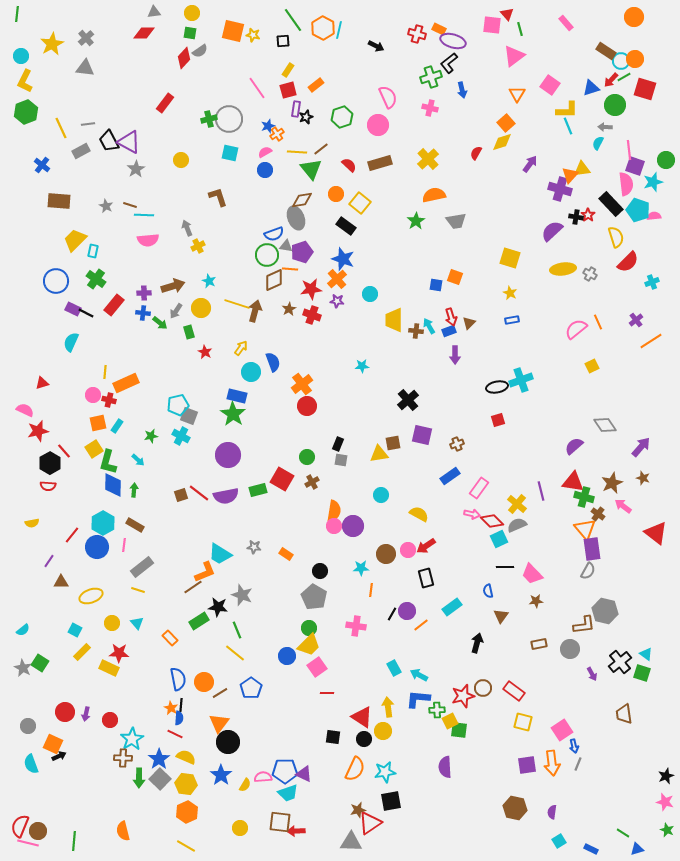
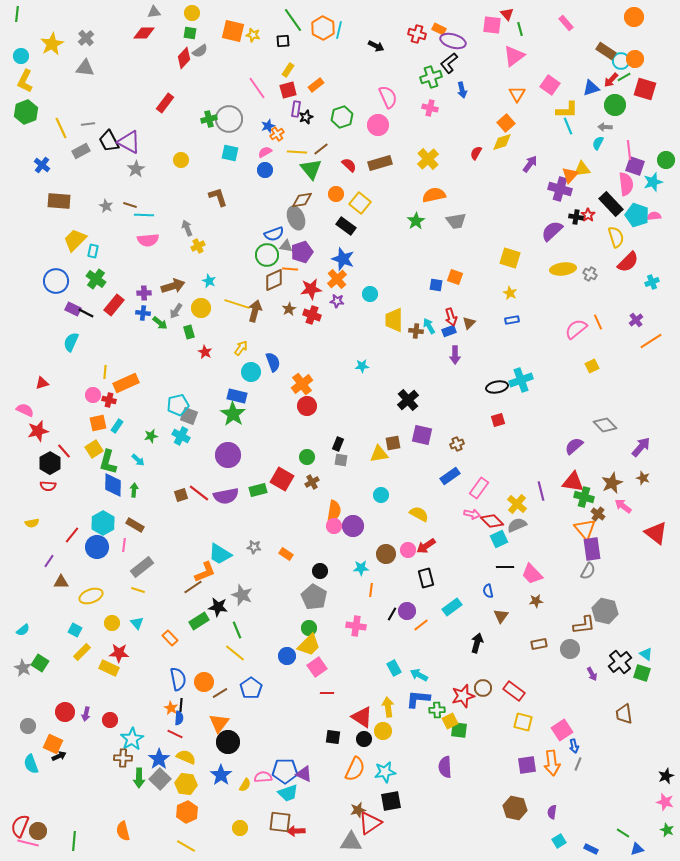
cyan pentagon at (638, 210): moved 1 px left, 5 px down
gray diamond at (605, 425): rotated 10 degrees counterclockwise
